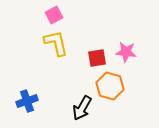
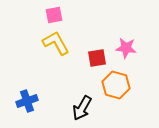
pink square: rotated 18 degrees clockwise
yellow L-shape: rotated 16 degrees counterclockwise
pink star: moved 4 px up
orange hexagon: moved 6 px right, 1 px up
